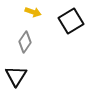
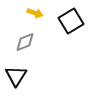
yellow arrow: moved 2 px right, 1 px down
gray diamond: rotated 35 degrees clockwise
